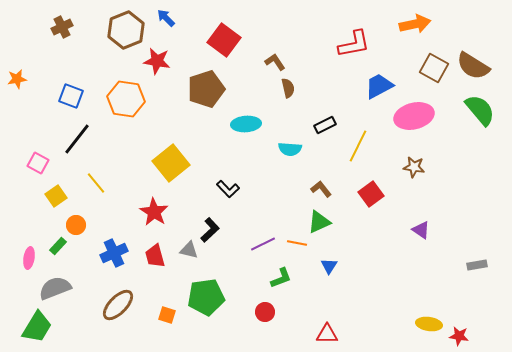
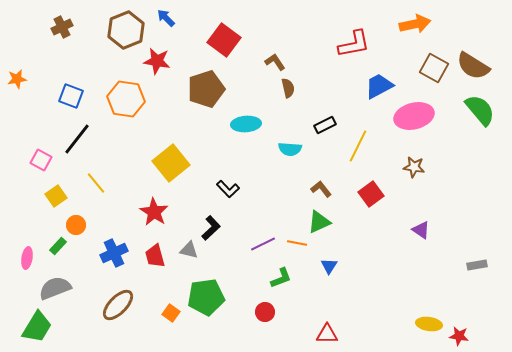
pink square at (38, 163): moved 3 px right, 3 px up
black L-shape at (210, 230): moved 1 px right, 2 px up
pink ellipse at (29, 258): moved 2 px left
orange square at (167, 315): moved 4 px right, 2 px up; rotated 18 degrees clockwise
